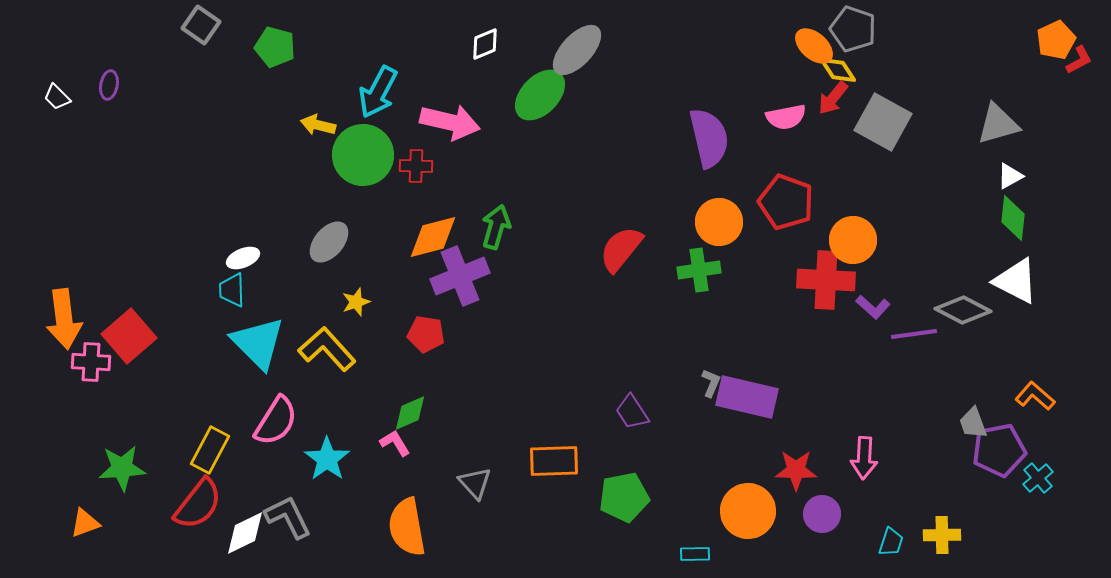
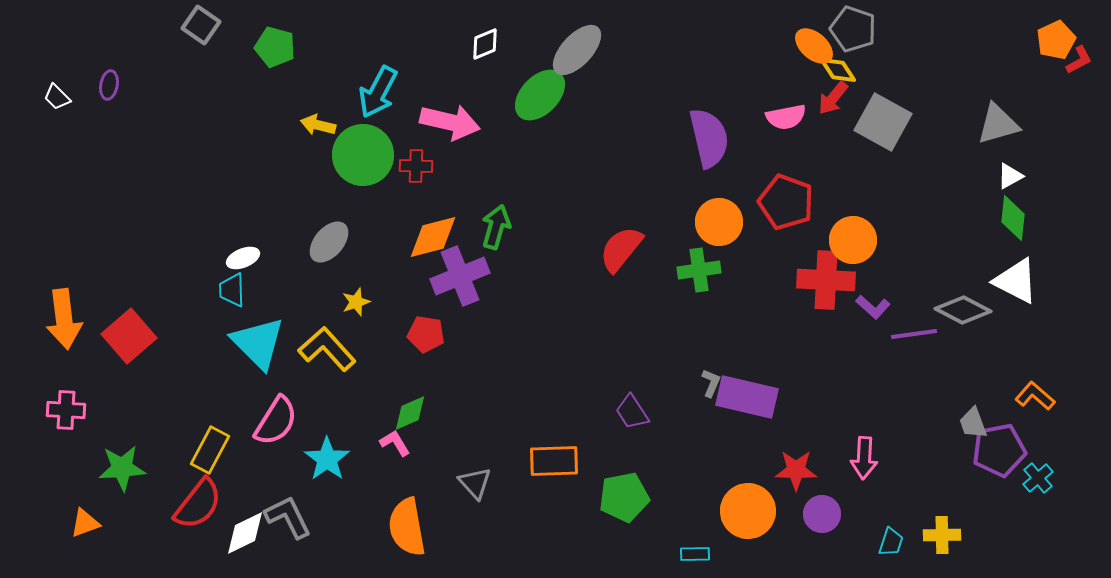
pink cross at (91, 362): moved 25 px left, 48 px down
